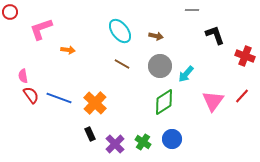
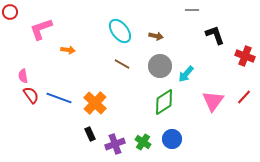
red line: moved 2 px right, 1 px down
purple cross: rotated 24 degrees clockwise
